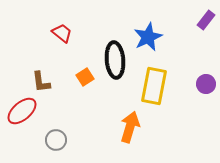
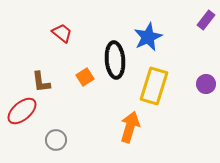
yellow rectangle: rotated 6 degrees clockwise
